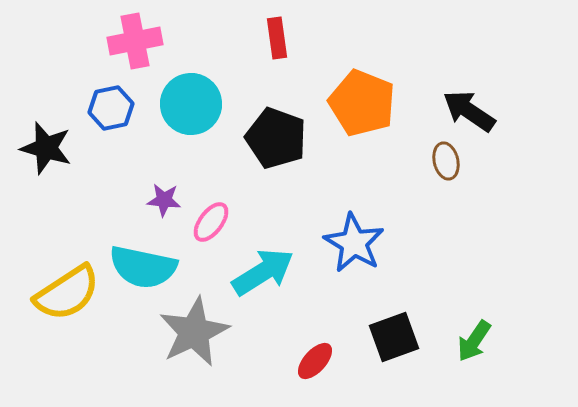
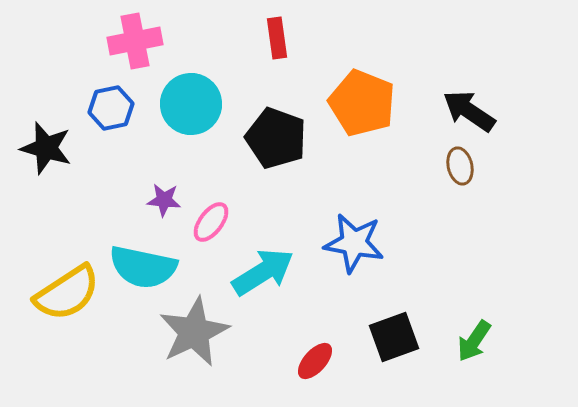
brown ellipse: moved 14 px right, 5 px down
blue star: rotated 20 degrees counterclockwise
